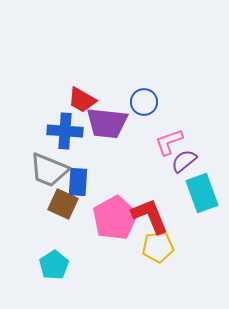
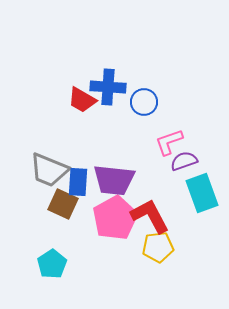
purple trapezoid: moved 7 px right, 57 px down
blue cross: moved 43 px right, 44 px up
purple semicircle: rotated 20 degrees clockwise
red L-shape: rotated 6 degrees counterclockwise
cyan pentagon: moved 2 px left, 1 px up
